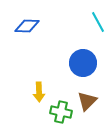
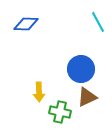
blue diamond: moved 1 px left, 2 px up
blue circle: moved 2 px left, 6 px down
brown triangle: moved 4 px up; rotated 20 degrees clockwise
green cross: moved 1 px left
